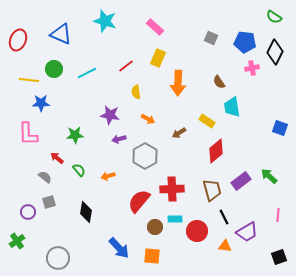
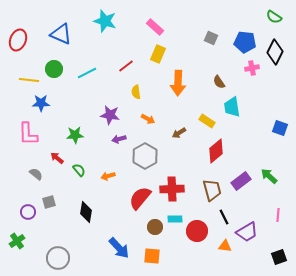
yellow rectangle at (158, 58): moved 4 px up
gray semicircle at (45, 177): moved 9 px left, 3 px up
red semicircle at (139, 201): moved 1 px right, 3 px up
